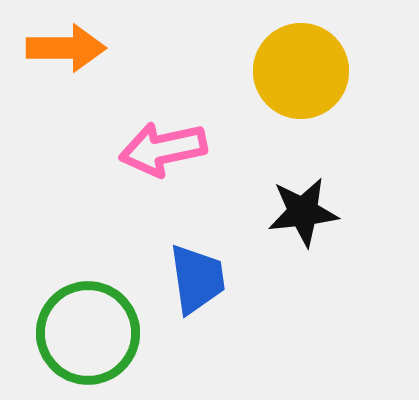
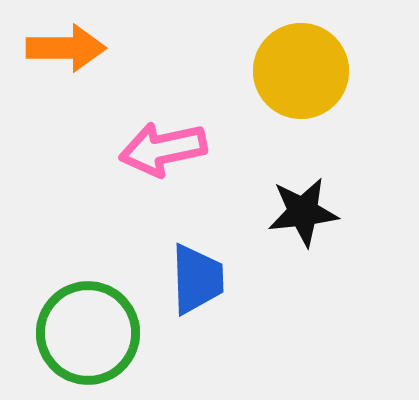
blue trapezoid: rotated 6 degrees clockwise
